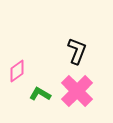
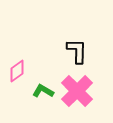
black L-shape: rotated 20 degrees counterclockwise
green L-shape: moved 3 px right, 3 px up
